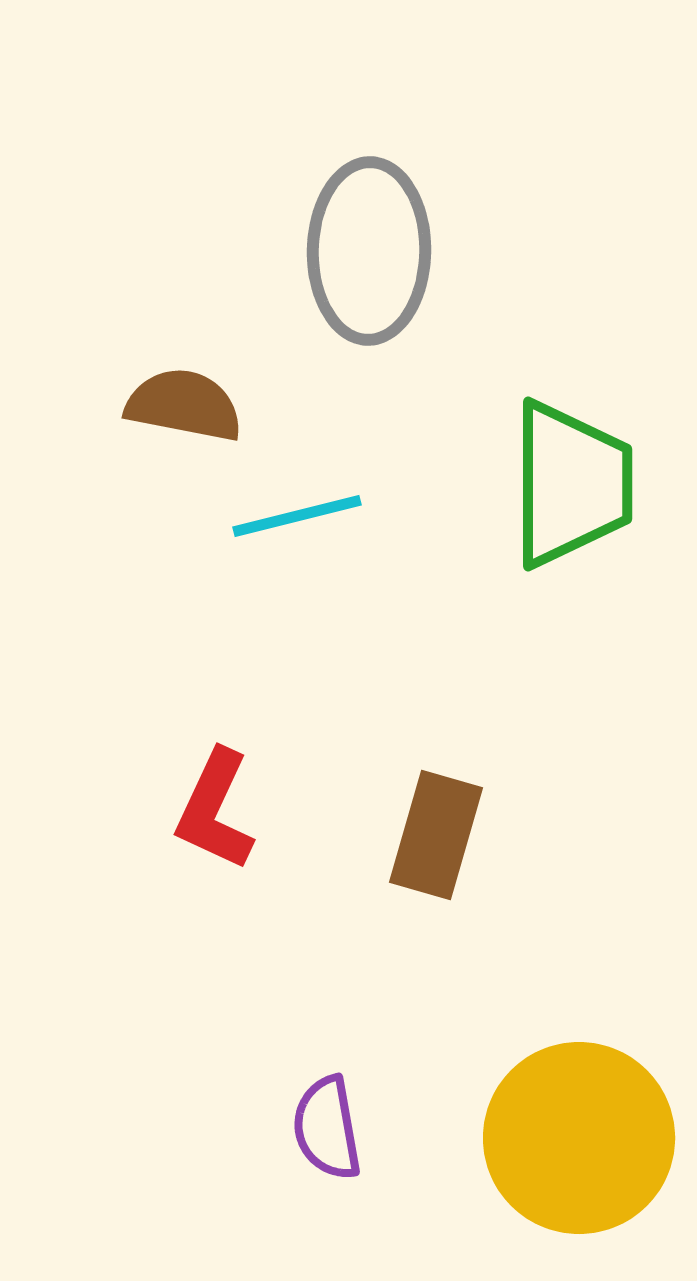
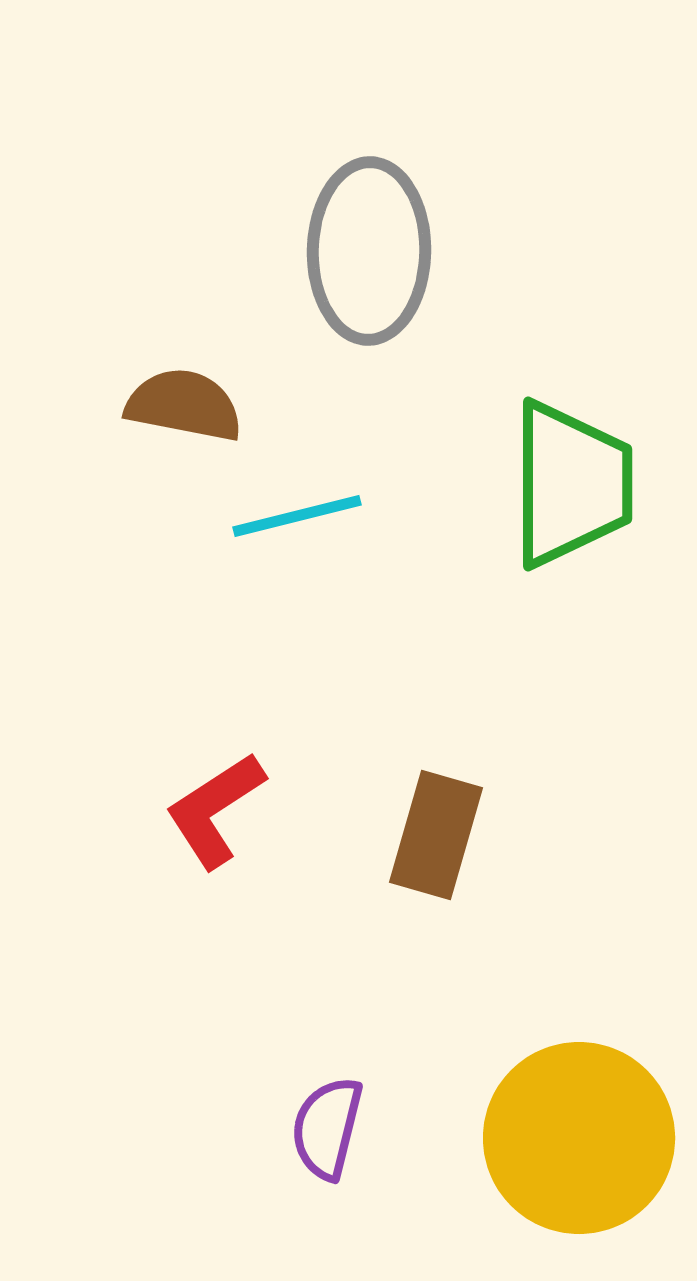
red L-shape: rotated 32 degrees clockwise
purple semicircle: rotated 24 degrees clockwise
